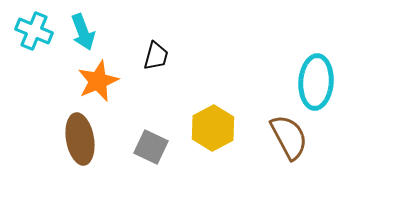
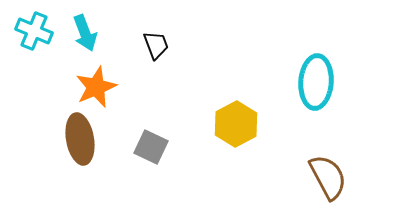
cyan arrow: moved 2 px right, 1 px down
black trapezoid: moved 11 px up; rotated 36 degrees counterclockwise
orange star: moved 2 px left, 6 px down
yellow hexagon: moved 23 px right, 4 px up
brown semicircle: moved 39 px right, 40 px down
